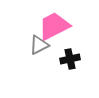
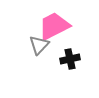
gray triangle: rotated 20 degrees counterclockwise
